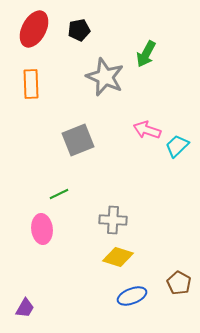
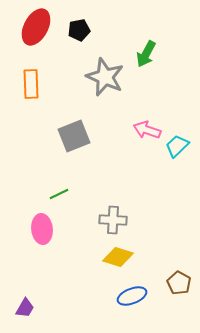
red ellipse: moved 2 px right, 2 px up
gray square: moved 4 px left, 4 px up
